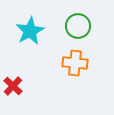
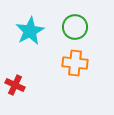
green circle: moved 3 px left, 1 px down
red cross: moved 2 px right, 1 px up; rotated 18 degrees counterclockwise
